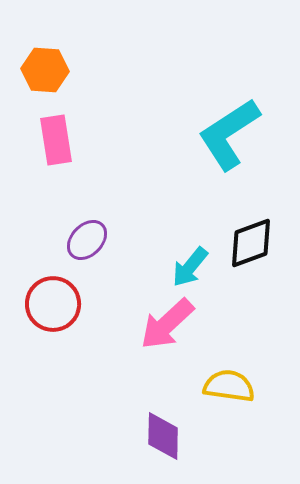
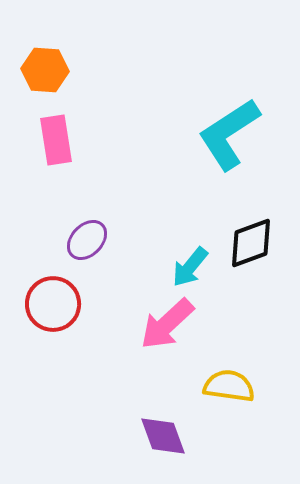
purple diamond: rotated 21 degrees counterclockwise
